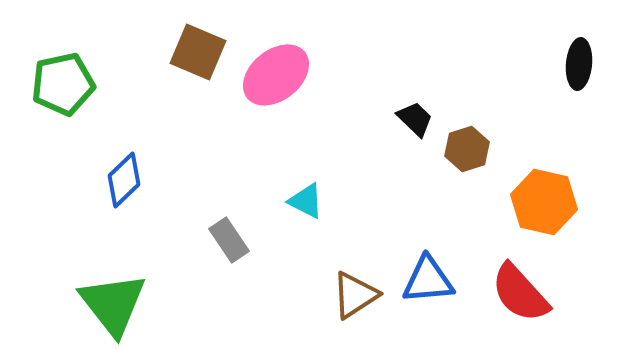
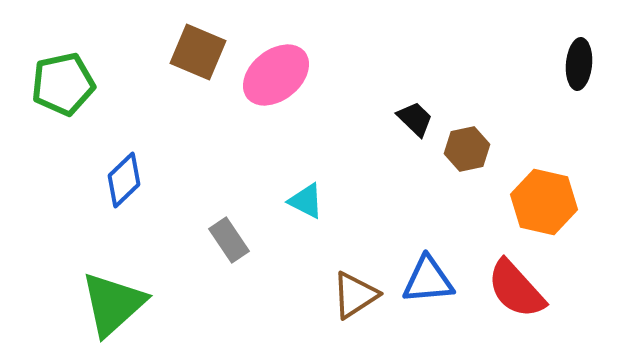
brown hexagon: rotated 6 degrees clockwise
red semicircle: moved 4 px left, 4 px up
green triangle: rotated 26 degrees clockwise
